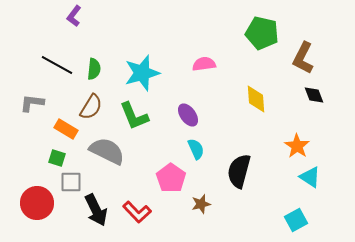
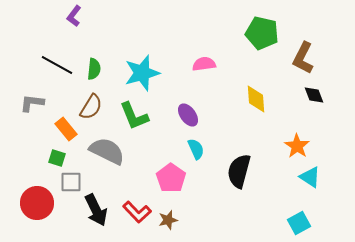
orange rectangle: rotated 20 degrees clockwise
brown star: moved 33 px left, 16 px down
cyan square: moved 3 px right, 3 px down
